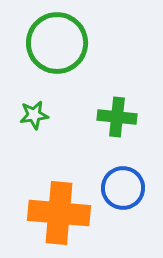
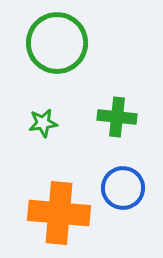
green star: moved 9 px right, 8 px down
